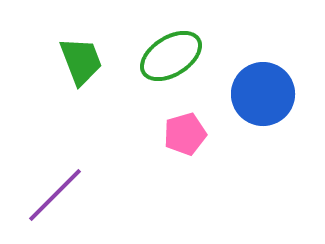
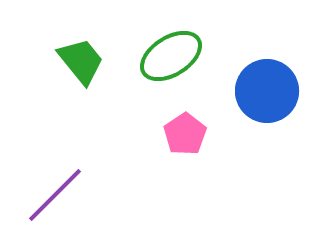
green trapezoid: rotated 18 degrees counterclockwise
blue circle: moved 4 px right, 3 px up
pink pentagon: rotated 18 degrees counterclockwise
